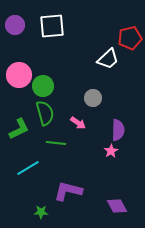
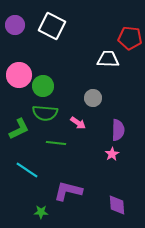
white square: rotated 32 degrees clockwise
red pentagon: rotated 20 degrees clockwise
white trapezoid: rotated 135 degrees counterclockwise
green semicircle: rotated 110 degrees clockwise
pink star: moved 1 px right, 3 px down
cyan line: moved 1 px left, 2 px down; rotated 65 degrees clockwise
purple diamond: moved 1 px up; rotated 25 degrees clockwise
